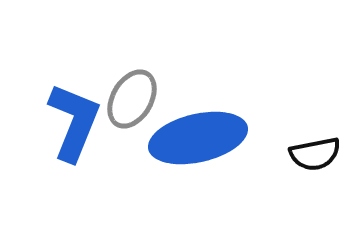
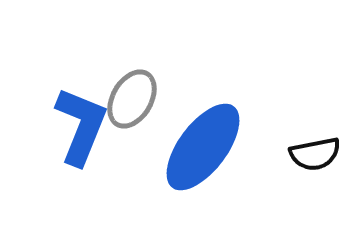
blue L-shape: moved 7 px right, 4 px down
blue ellipse: moved 5 px right, 9 px down; rotated 40 degrees counterclockwise
